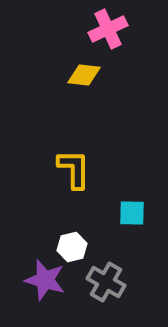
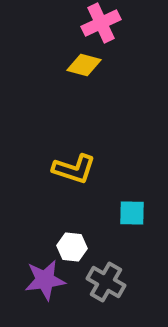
pink cross: moved 7 px left, 6 px up
yellow diamond: moved 10 px up; rotated 8 degrees clockwise
yellow L-shape: rotated 108 degrees clockwise
white hexagon: rotated 20 degrees clockwise
purple star: rotated 24 degrees counterclockwise
